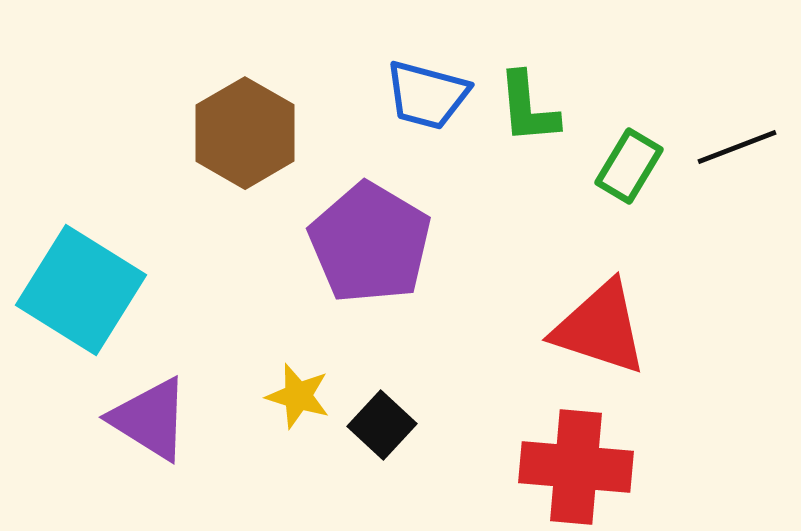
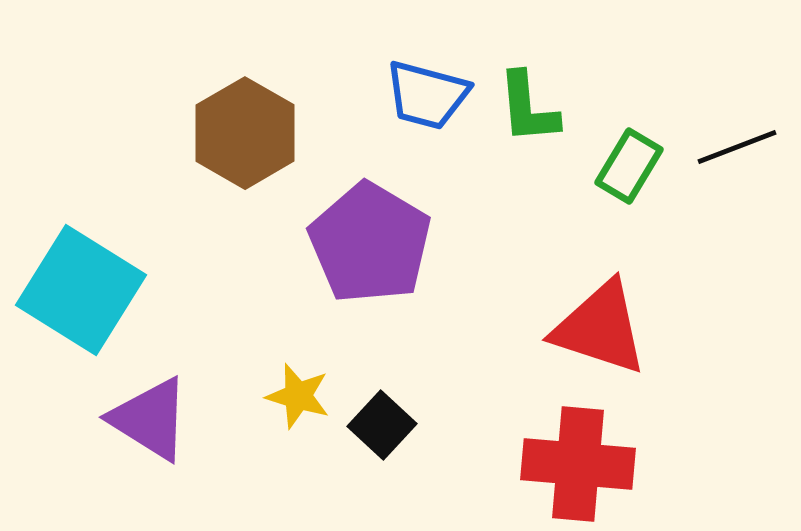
red cross: moved 2 px right, 3 px up
